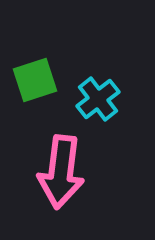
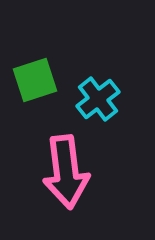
pink arrow: moved 5 px right; rotated 14 degrees counterclockwise
